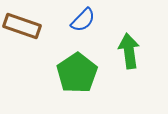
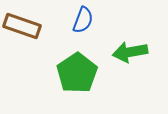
blue semicircle: rotated 24 degrees counterclockwise
green arrow: moved 1 px right, 1 px down; rotated 92 degrees counterclockwise
